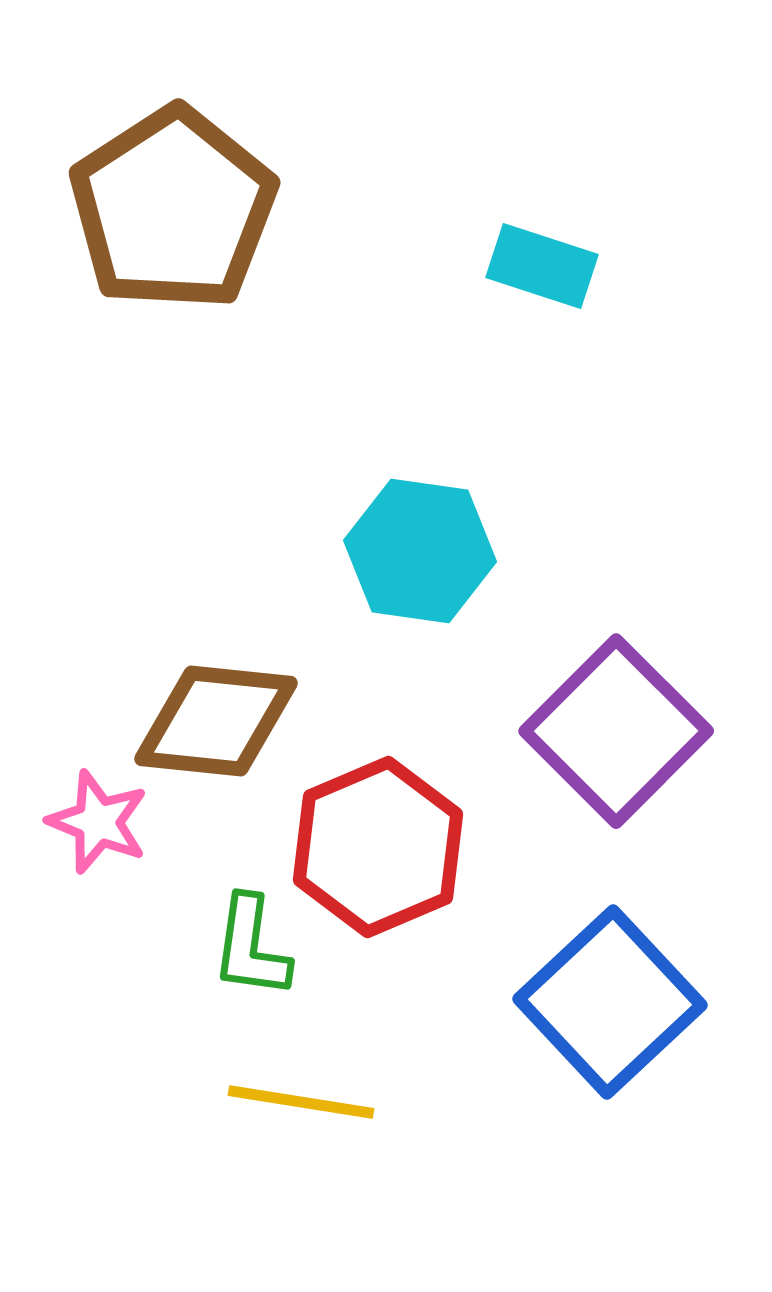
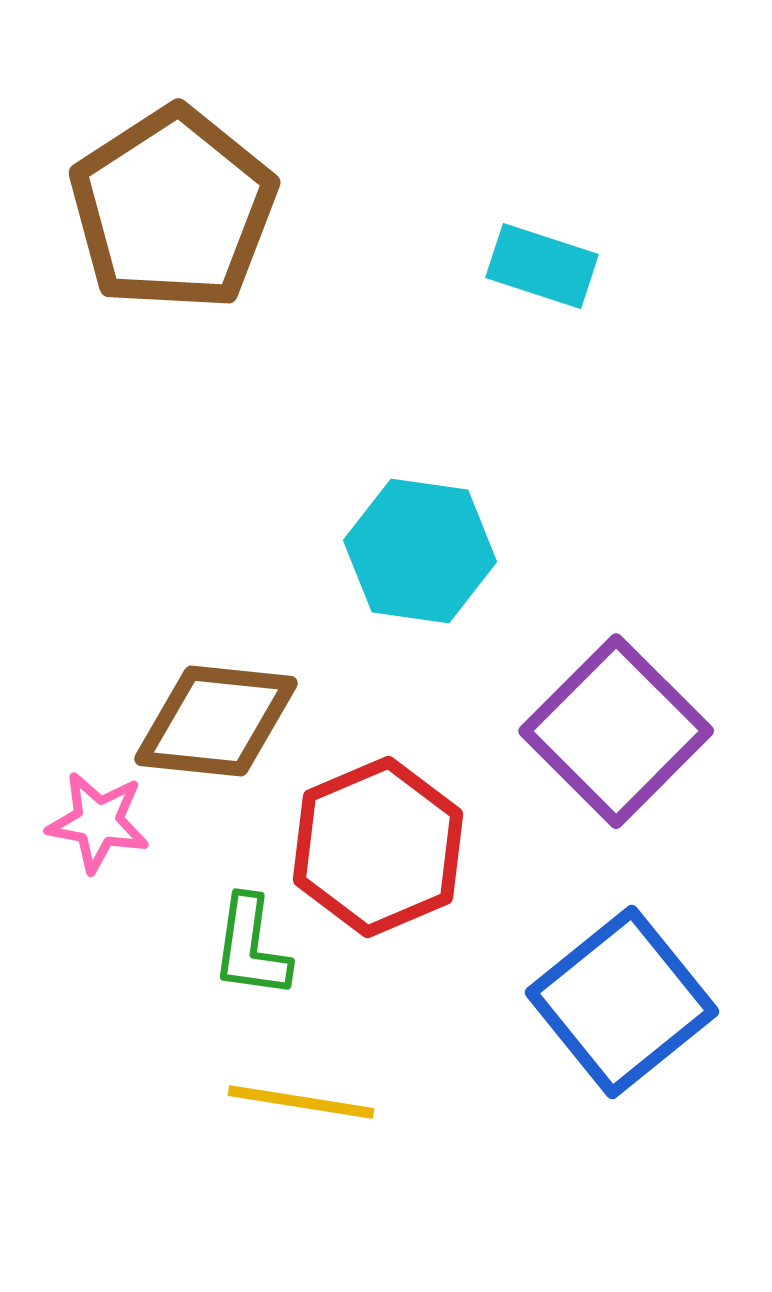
pink star: rotated 12 degrees counterclockwise
blue square: moved 12 px right; rotated 4 degrees clockwise
